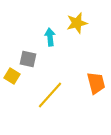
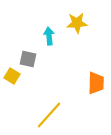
yellow star: rotated 10 degrees clockwise
cyan arrow: moved 1 px left, 1 px up
orange trapezoid: rotated 15 degrees clockwise
yellow line: moved 1 px left, 20 px down
